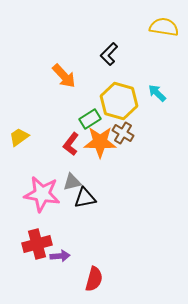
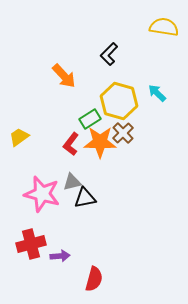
brown cross: rotated 15 degrees clockwise
pink star: rotated 6 degrees clockwise
red cross: moved 6 px left
